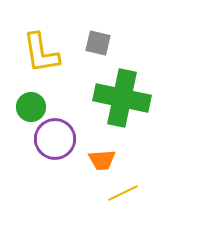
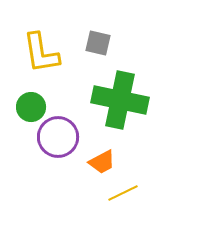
green cross: moved 2 px left, 2 px down
purple circle: moved 3 px right, 2 px up
orange trapezoid: moved 2 px down; rotated 24 degrees counterclockwise
